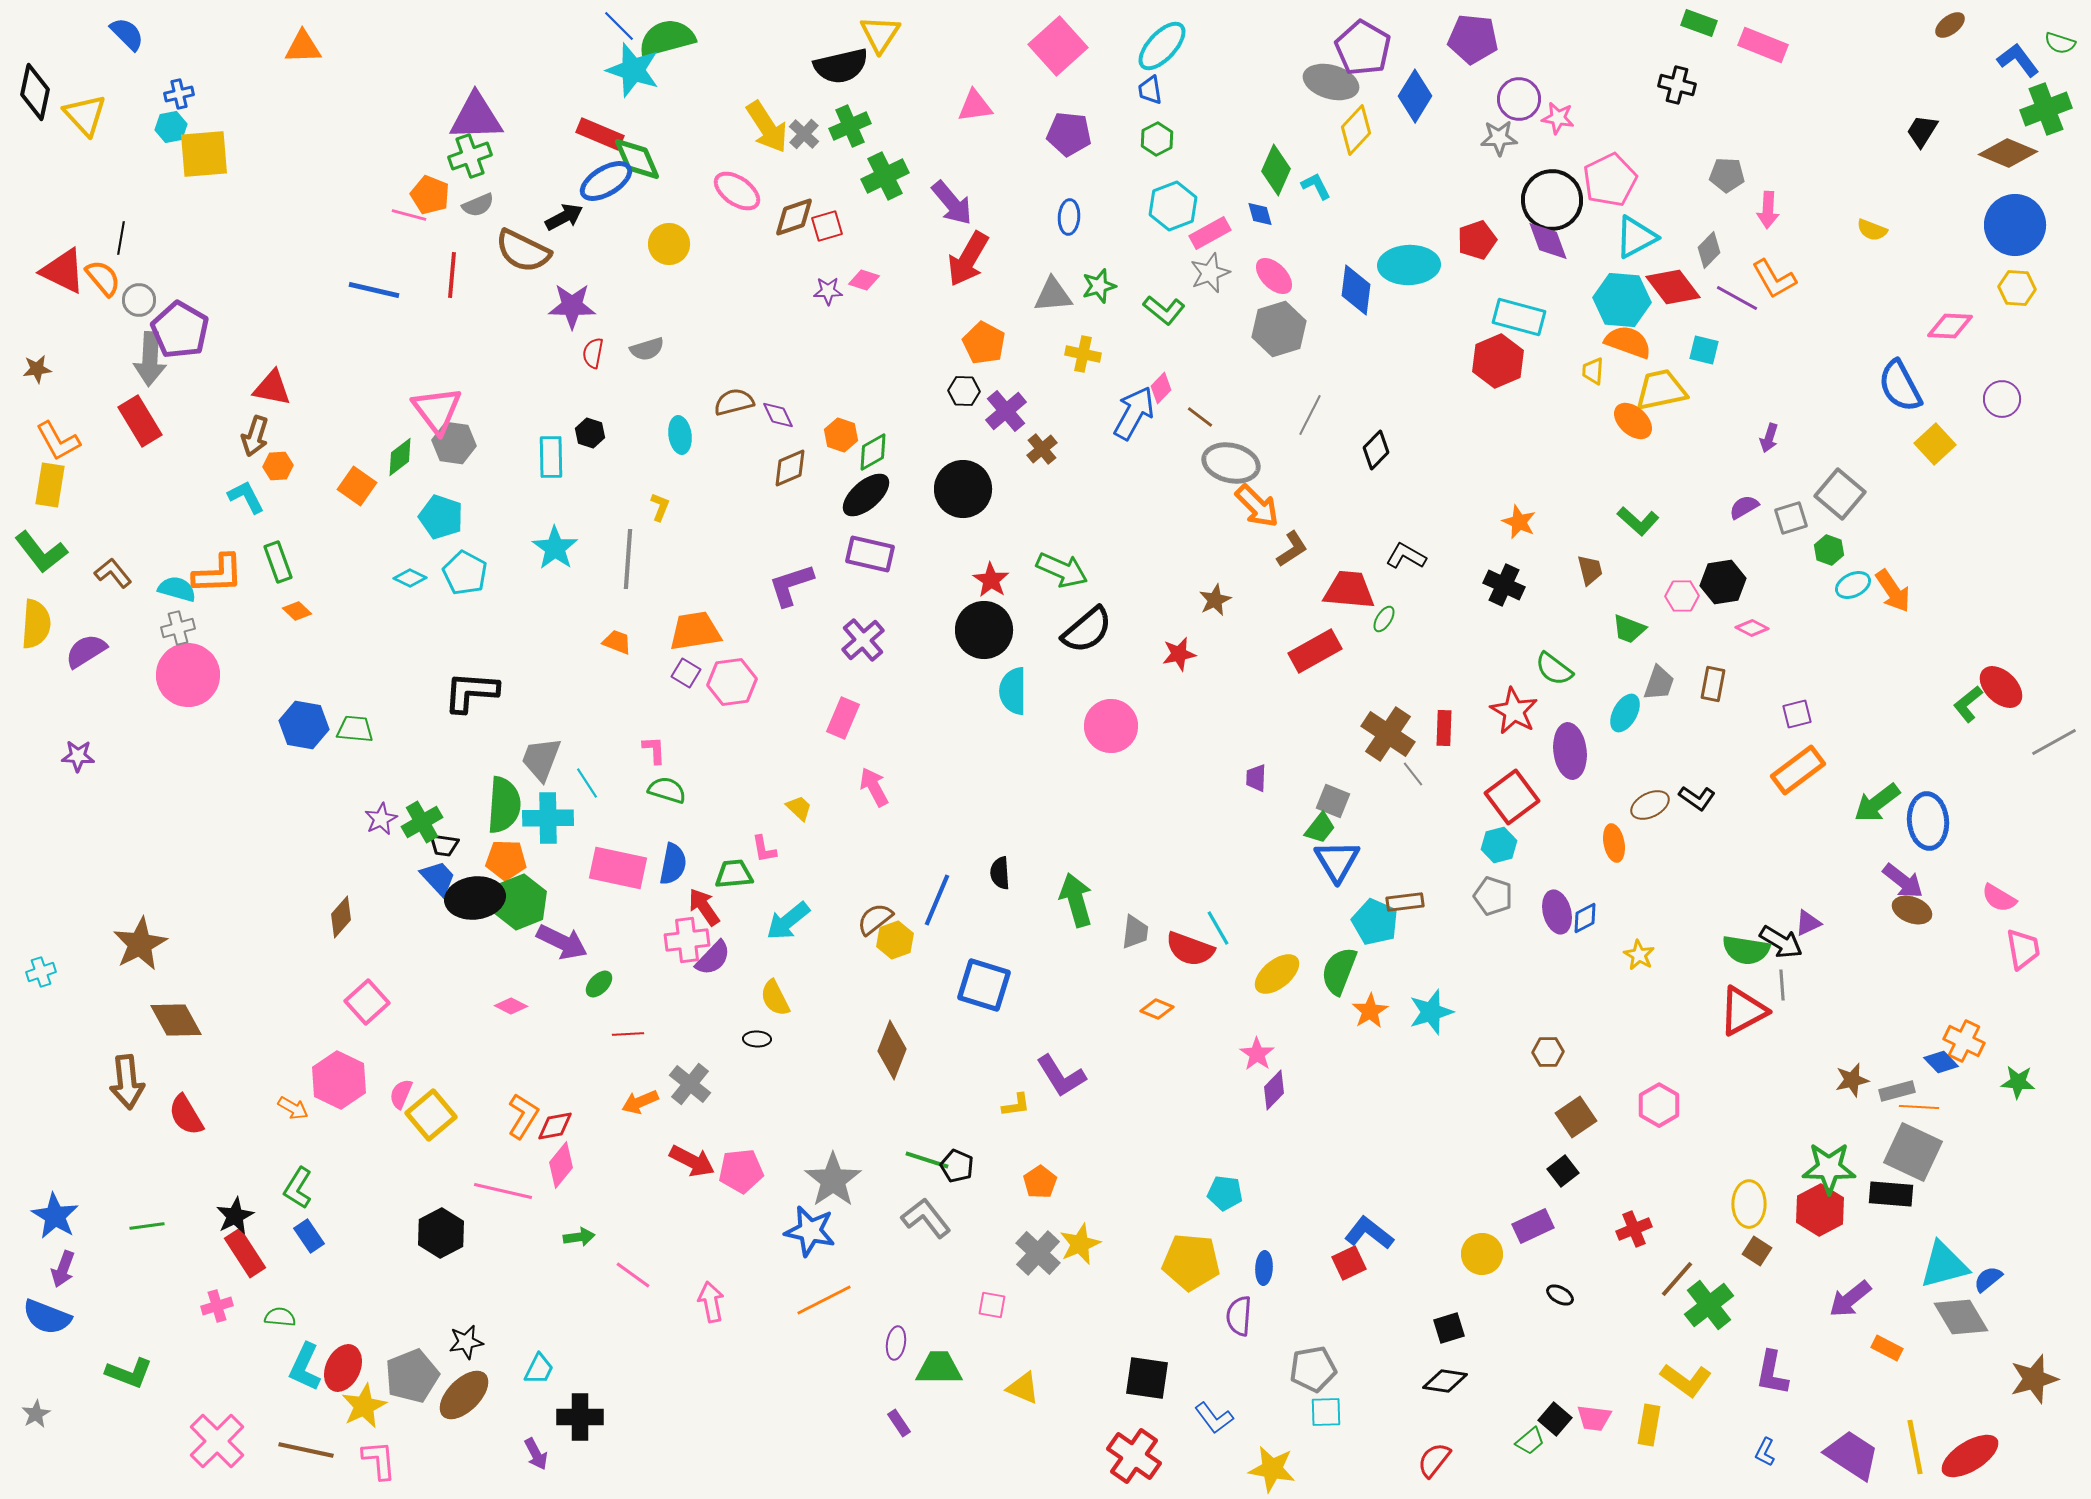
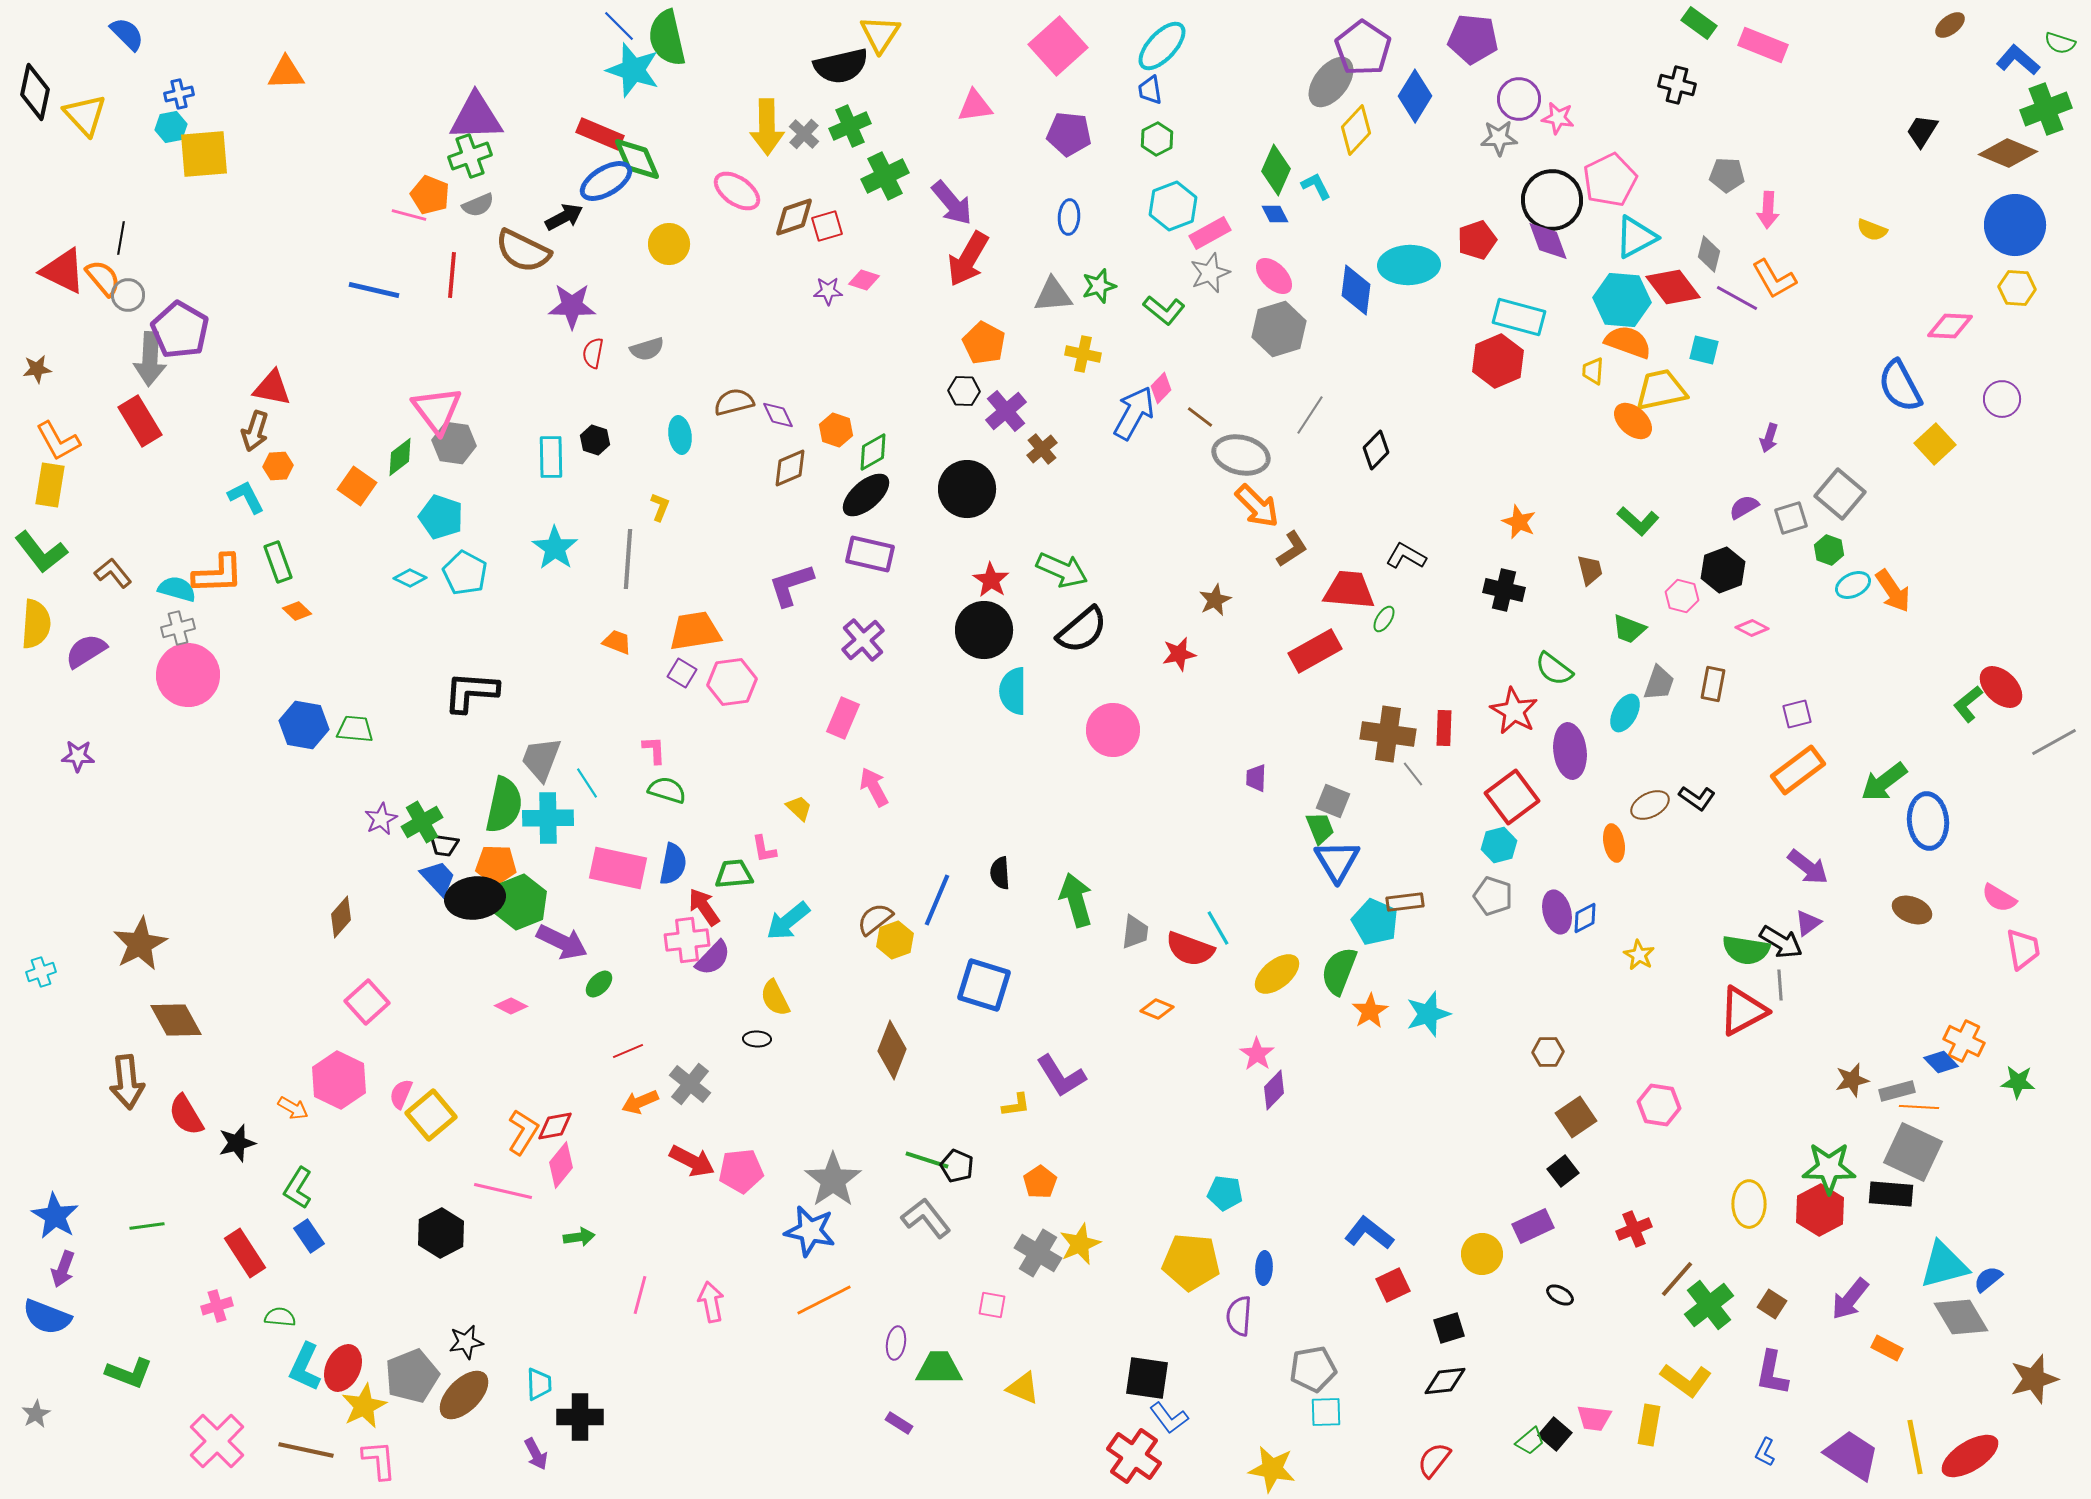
green rectangle at (1699, 23): rotated 16 degrees clockwise
green semicircle at (667, 38): rotated 88 degrees counterclockwise
orange triangle at (303, 47): moved 17 px left, 26 px down
purple pentagon at (1363, 48): rotated 4 degrees clockwise
blue L-shape at (2018, 60): rotated 12 degrees counterclockwise
gray ellipse at (1331, 82): rotated 68 degrees counterclockwise
yellow arrow at (767, 127): rotated 32 degrees clockwise
blue diamond at (1260, 214): moved 15 px right; rotated 12 degrees counterclockwise
gray diamond at (1709, 250): moved 4 px down; rotated 30 degrees counterclockwise
gray circle at (139, 300): moved 11 px left, 5 px up
gray line at (1310, 415): rotated 6 degrees clockwise
black hexagon at (590, 433): moved 5 px right, 7 px down
orange hexagon at (841, 435): moved 5 px left, 5 px up
brown arrow at (255, 436): moved 5 px up
gray ellipse at (1231, 463): moved 10 px right, 8 px up
black circle at (963, 489): moved 4 px right
black hexagon at (1723, 582): moved 12 px up; rotated 12 degrees counterclockwise
black cross at (1504, 585): moved 5 px down; rotated 12 degrees counterclockwise
pink hexagon at (1682, 596): rotated 16 degrees clockwise
black semicircle at (1087, 630): moved 5 px left
purple square at (686, 673): moved 4 px left
pink circle at (1111, 726): moved 2 px right, 4 px down
brown cross at (1388, 734): rotated 26 degrees counterclockwise
green arrow at (1877, 803): moved 7 px right, 21 px up
green semicircle at (504, 805): rotated 8 degrees clockwise
green trapezoid at (1320, 828): rotated 60 degrees counterclockwise
orange pentagon at (506, 860): moved 10 px left, 5 px down
purple arrow at (1903, 881): moved 95 px left, 14 px up
purple triangle at (1808, 923): rotated 12 degrees counterclockwise
gray line at (1782, 985): moved 2 px left
cyan star at (1431, 1012): moved 3 px left, 2 px down
red line at (628, 1034): moved 17 px down; rotated 20 degrees counterclockwise
pink hexagon at (1659, 1105): rotated 21 degrees counterclockwise
orange L-shape at (523, 1116): moved 16 px down
black star at (235, 1216): moved 2 px right, 73 px up; rotated 12 degrees clockwise
brown square at (1757, 1251): moved 15 px right, 53 px down
gray cross at (1038, 1253): rotated 12 degrees counterclockwise
red square at (1349, 1263): moved 44 px right, 22 px down
pink line at (633, 1275): moved 7 px right, 20 px down; rotated 69 degrees clockwise
purple arrow at (1850, 1299): rotated 12 degrees counterclockwise
cyan trapezoid at (539, 1369): moved 15 px down; rotated 28 degrees counterclockwise
black diamond at (1445, 1381): rotated 15 degrees counterclockwise
blue L-shape at (1214, 1418): moved 45 px left
black square at (1555, 1419): moved 15 px down
purple rectangle at (899, 1423): rotated 24 degrees counterclockwise
